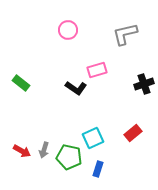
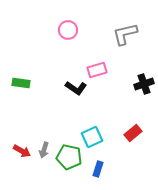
green rectangle: rotated 30 degrees counterclockwise
cyan square: moved 1 px left, 1 px up
